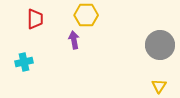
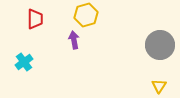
yellow hexagon: rotated 15 degrees counterclockwise
cyan cross: rotated 24 degrees counterclockwise
